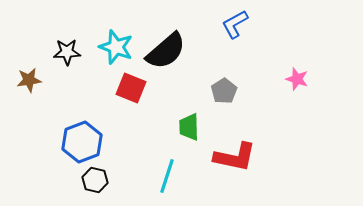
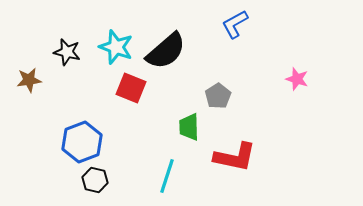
black star: rotated 16 degrees clockwise
gray pentagon: moved 6 px left, 5 px down
